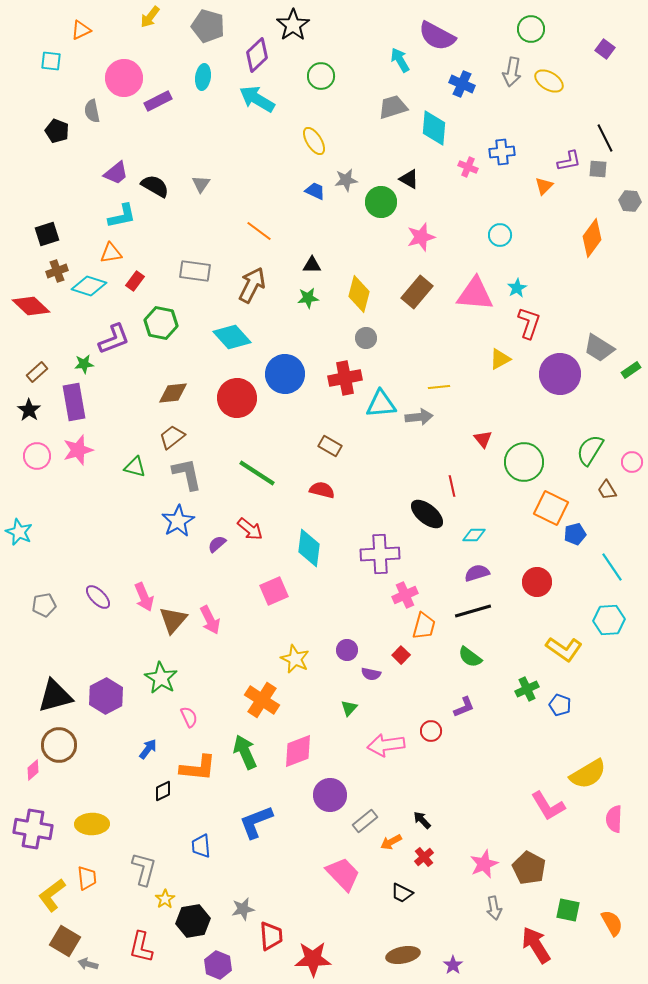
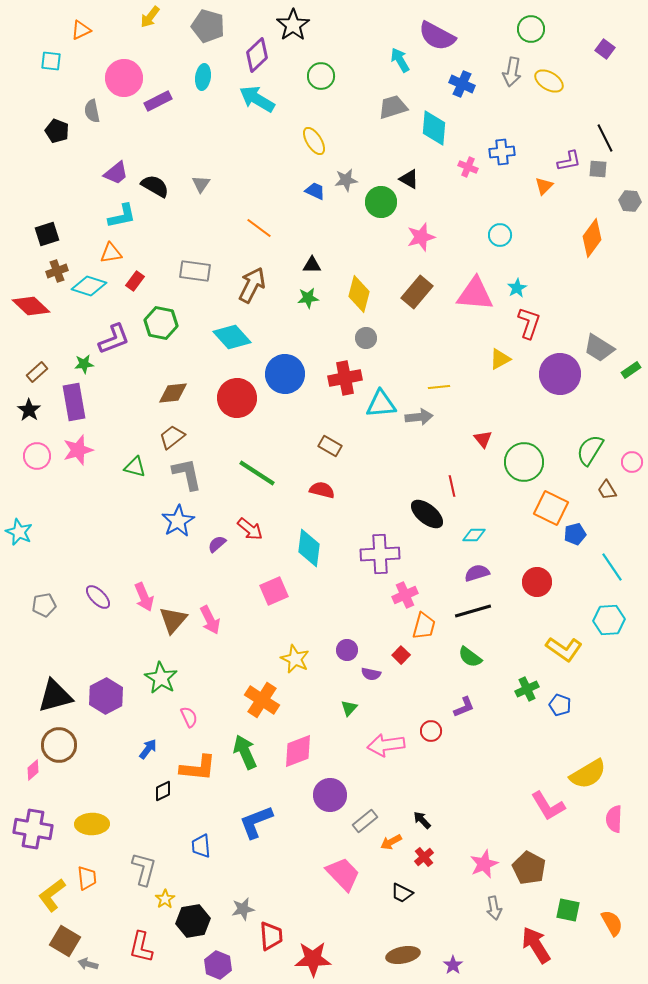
orange line at (259, 231): moved 3 px up
